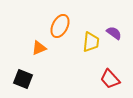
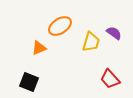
orange ellipse: rotated 30 degrees clockwise
yellow trapezoid: rotated 10 degrees clockwise
black square: moved 6 px right, 3 px down
